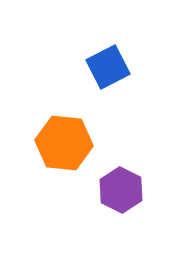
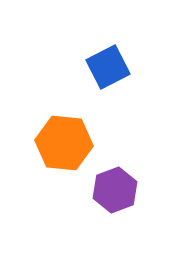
purple hexagon: moved 6 px left; rotated 12 degrees clockwise
